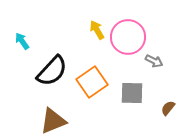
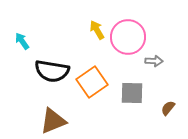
gray arrow: rotated 24 degrees counterclockwise
black semicircle: rotated 56 degrees clockwise
